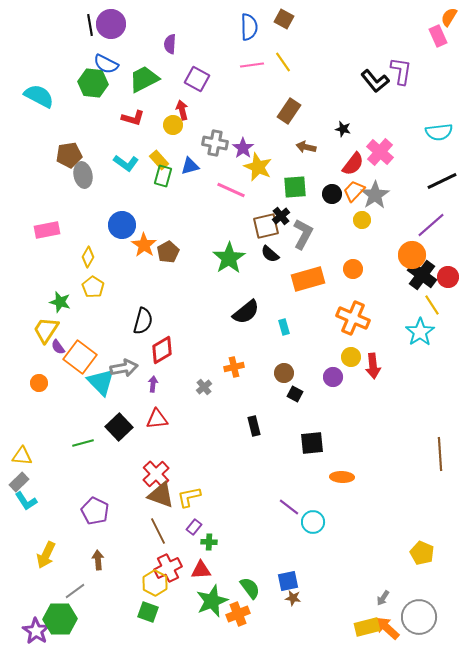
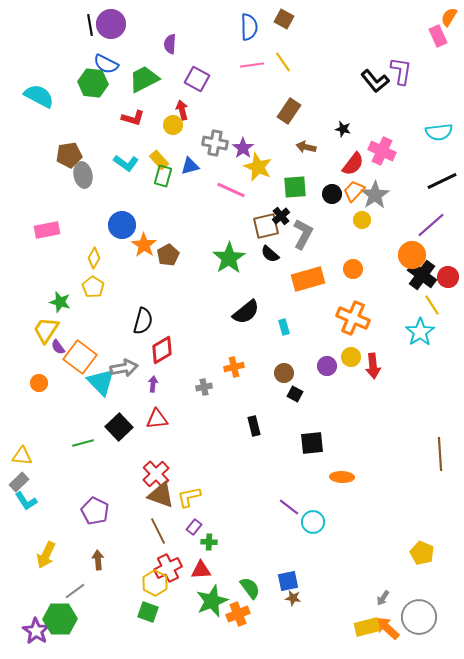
pink cross at (380, 152): moved 2 px right, 1 px up; rotated 16 degrees counterclockwise
brown pentagon at (168, 252): moved 3 px down
yellow diamond at (88, 257): moved 6 px right, 1 px down
purple circle at (333, 377): moved 6 px left, 11 px up
gray cross at (204, 387): rotated 28 degrees clockwise
